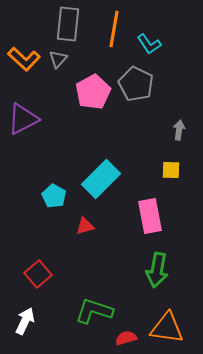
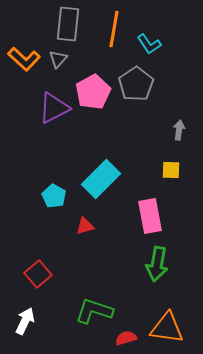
gray pentagon: rotated 12 degrees clockwise
purple triangle: moved 31 px right, 11 px up
green arrow: moved 6 px up
